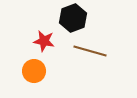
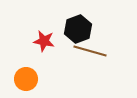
black hexagon: moved 5 px right, 11 px down
orange circle: moved 8 px left, 8 px down
